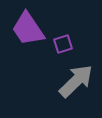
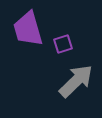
purple trapezoid: rotated 18 degrees clockwise
